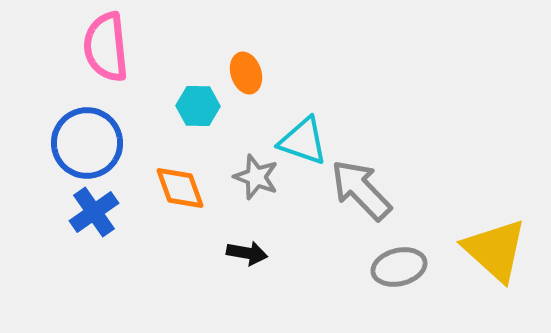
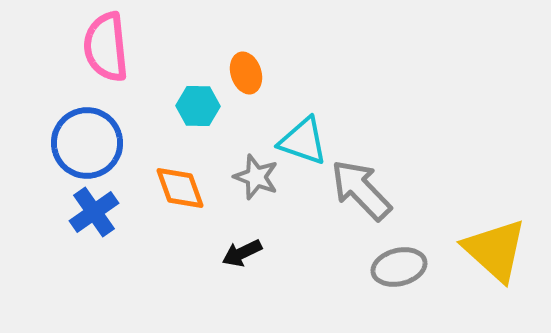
black arrow: moved 5 px left; rotated 144 degrees clockwise
